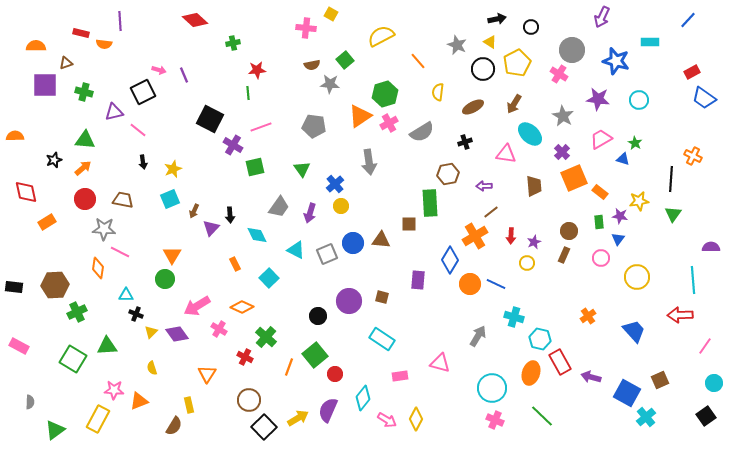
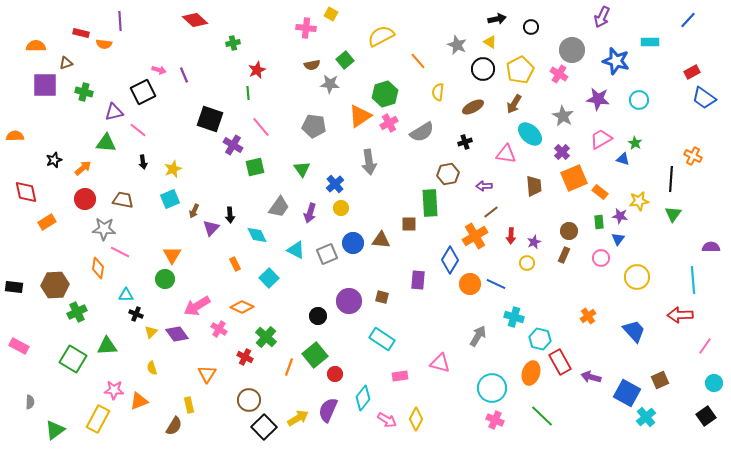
yellow pentagon at (517, 63): moved 3 px right, 7 px down
red star at (257, 70): rotated 18 degrees counterclockwise
black square at (210, 119): rotated 8 degrees counterclockwise
pink line at (261, 127): rotated 70 degrees clockwise
green triangle at (85, 140): moved 21 px right, 3 px down
yellow circle at (341, 206): moved 2 px down
